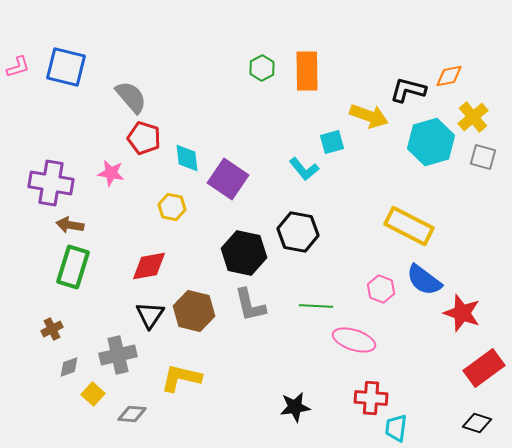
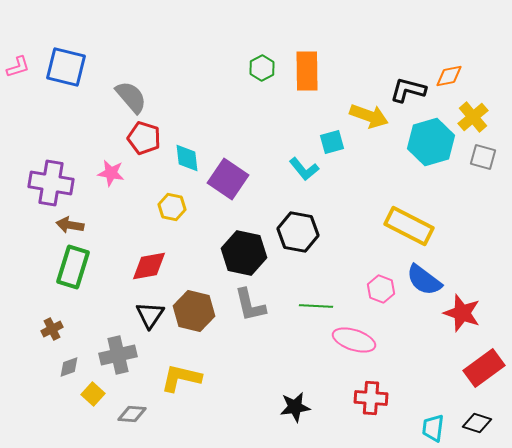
cyan trapezoid at (396, 428): moved 37 px right
